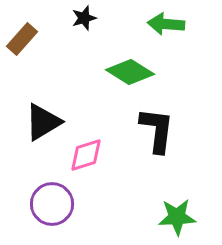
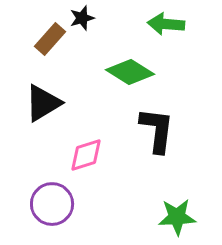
black star: moved 2 px left
brown rectangle: moved 28 px right
black triangle: moved 19 px up
